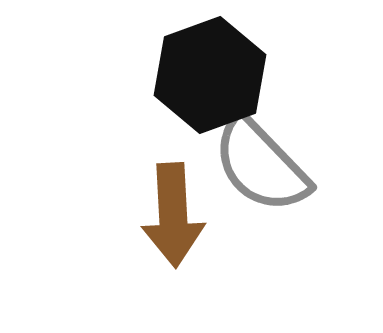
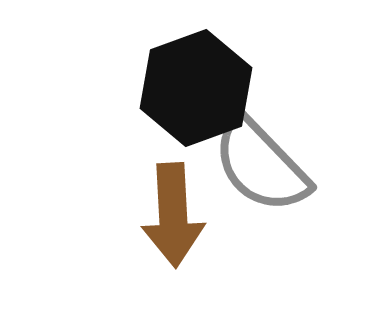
black hexagon: moved 14 px left, 13 px down
